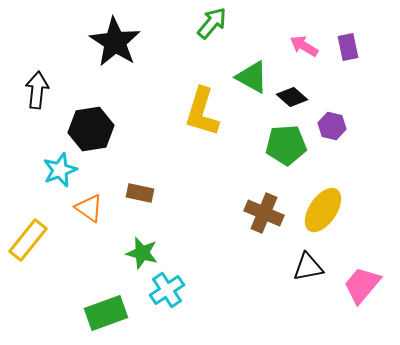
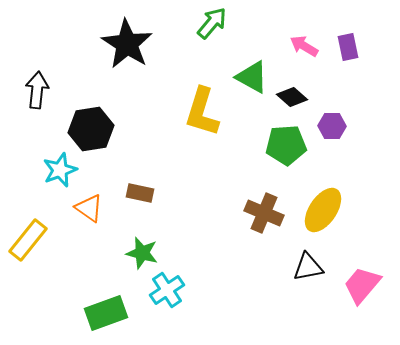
black star: moved 12 px right, 2 px down
purple hexagon: rotated 12 degrees counterclockwise
